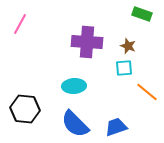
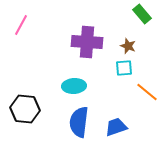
green rectangle: rotated 30 degrees clockwise
pink line: moved 1 px right, 1 px down
blue semicircle: moved 4 px right, 2 px up; rotated 52 degrees clockwise
